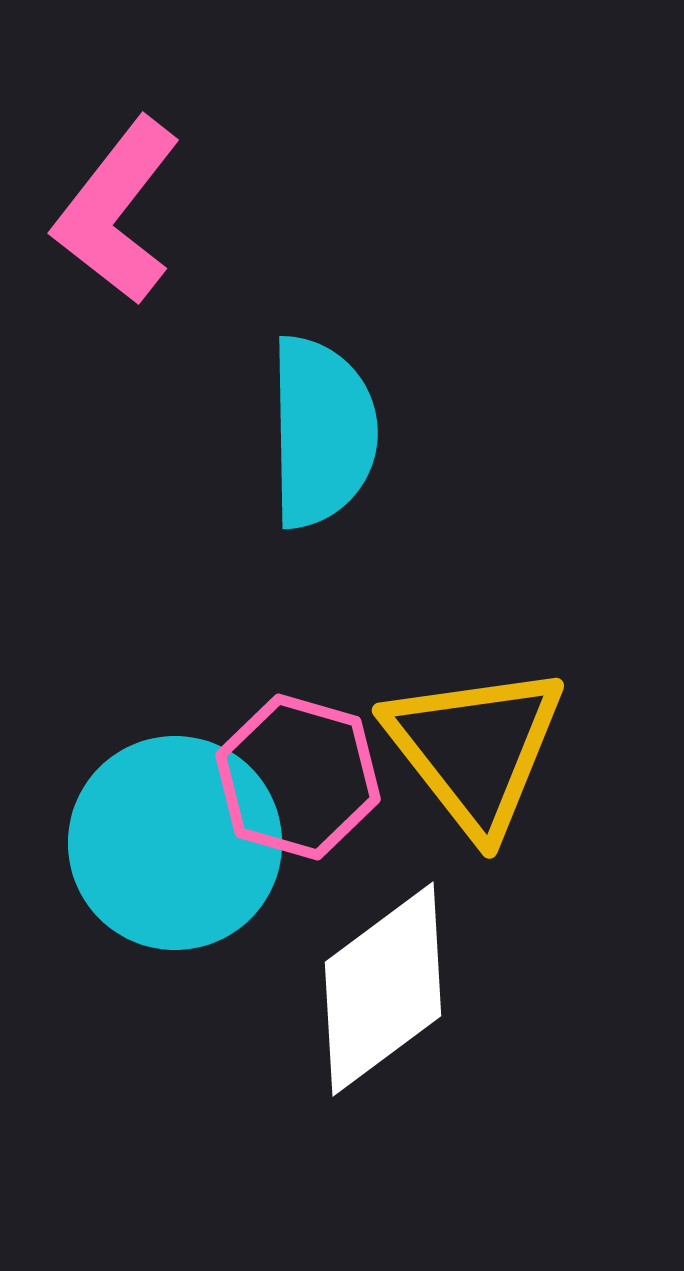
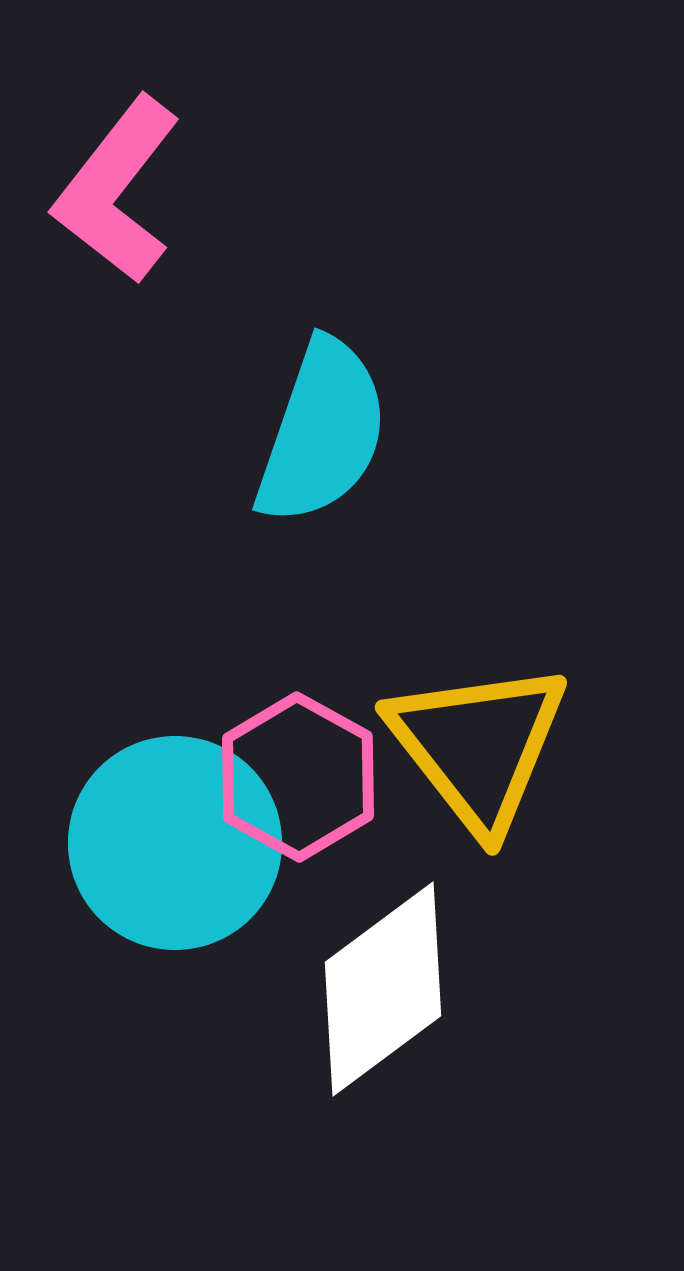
pink L-shape: moved 21 px up
cyan semicircle: rotated 20 degrees clockwise
yellow triangle: moved 3 px right, 3 px up
pink hexagon: rotated 13 degrees clockwise
